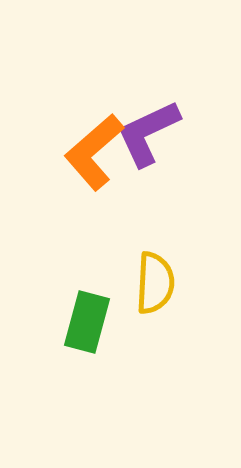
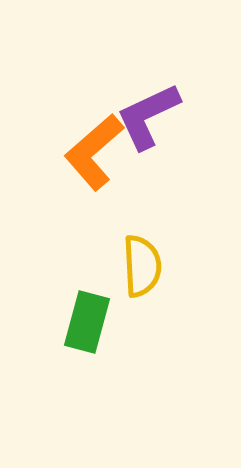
purple L-shape: moved 17 px up
yellow semicircle: moved 13 px left, 17 px up; rotated 6 degrees counterclockwise
